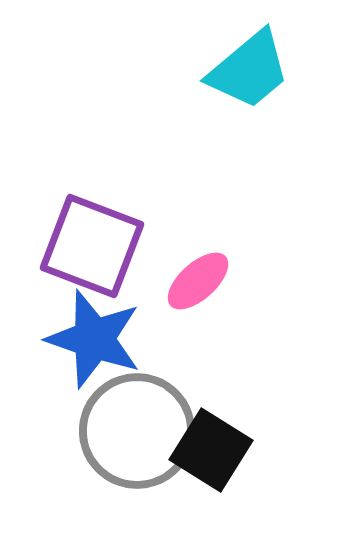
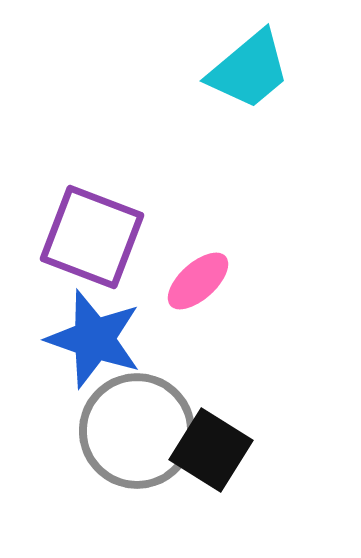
purple square: moved 9 px up
